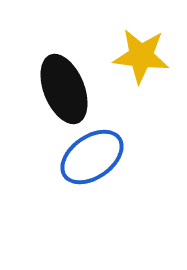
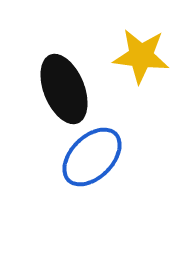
blue ellipse: rotated 10 degrees counterclockwise
